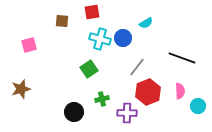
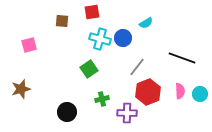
cyan circle: moved 2 px right, 12 px up
black circle: moved 7 px left
